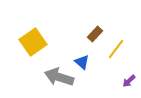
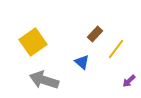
gray arrow: moved 15 px left, 3 px down
